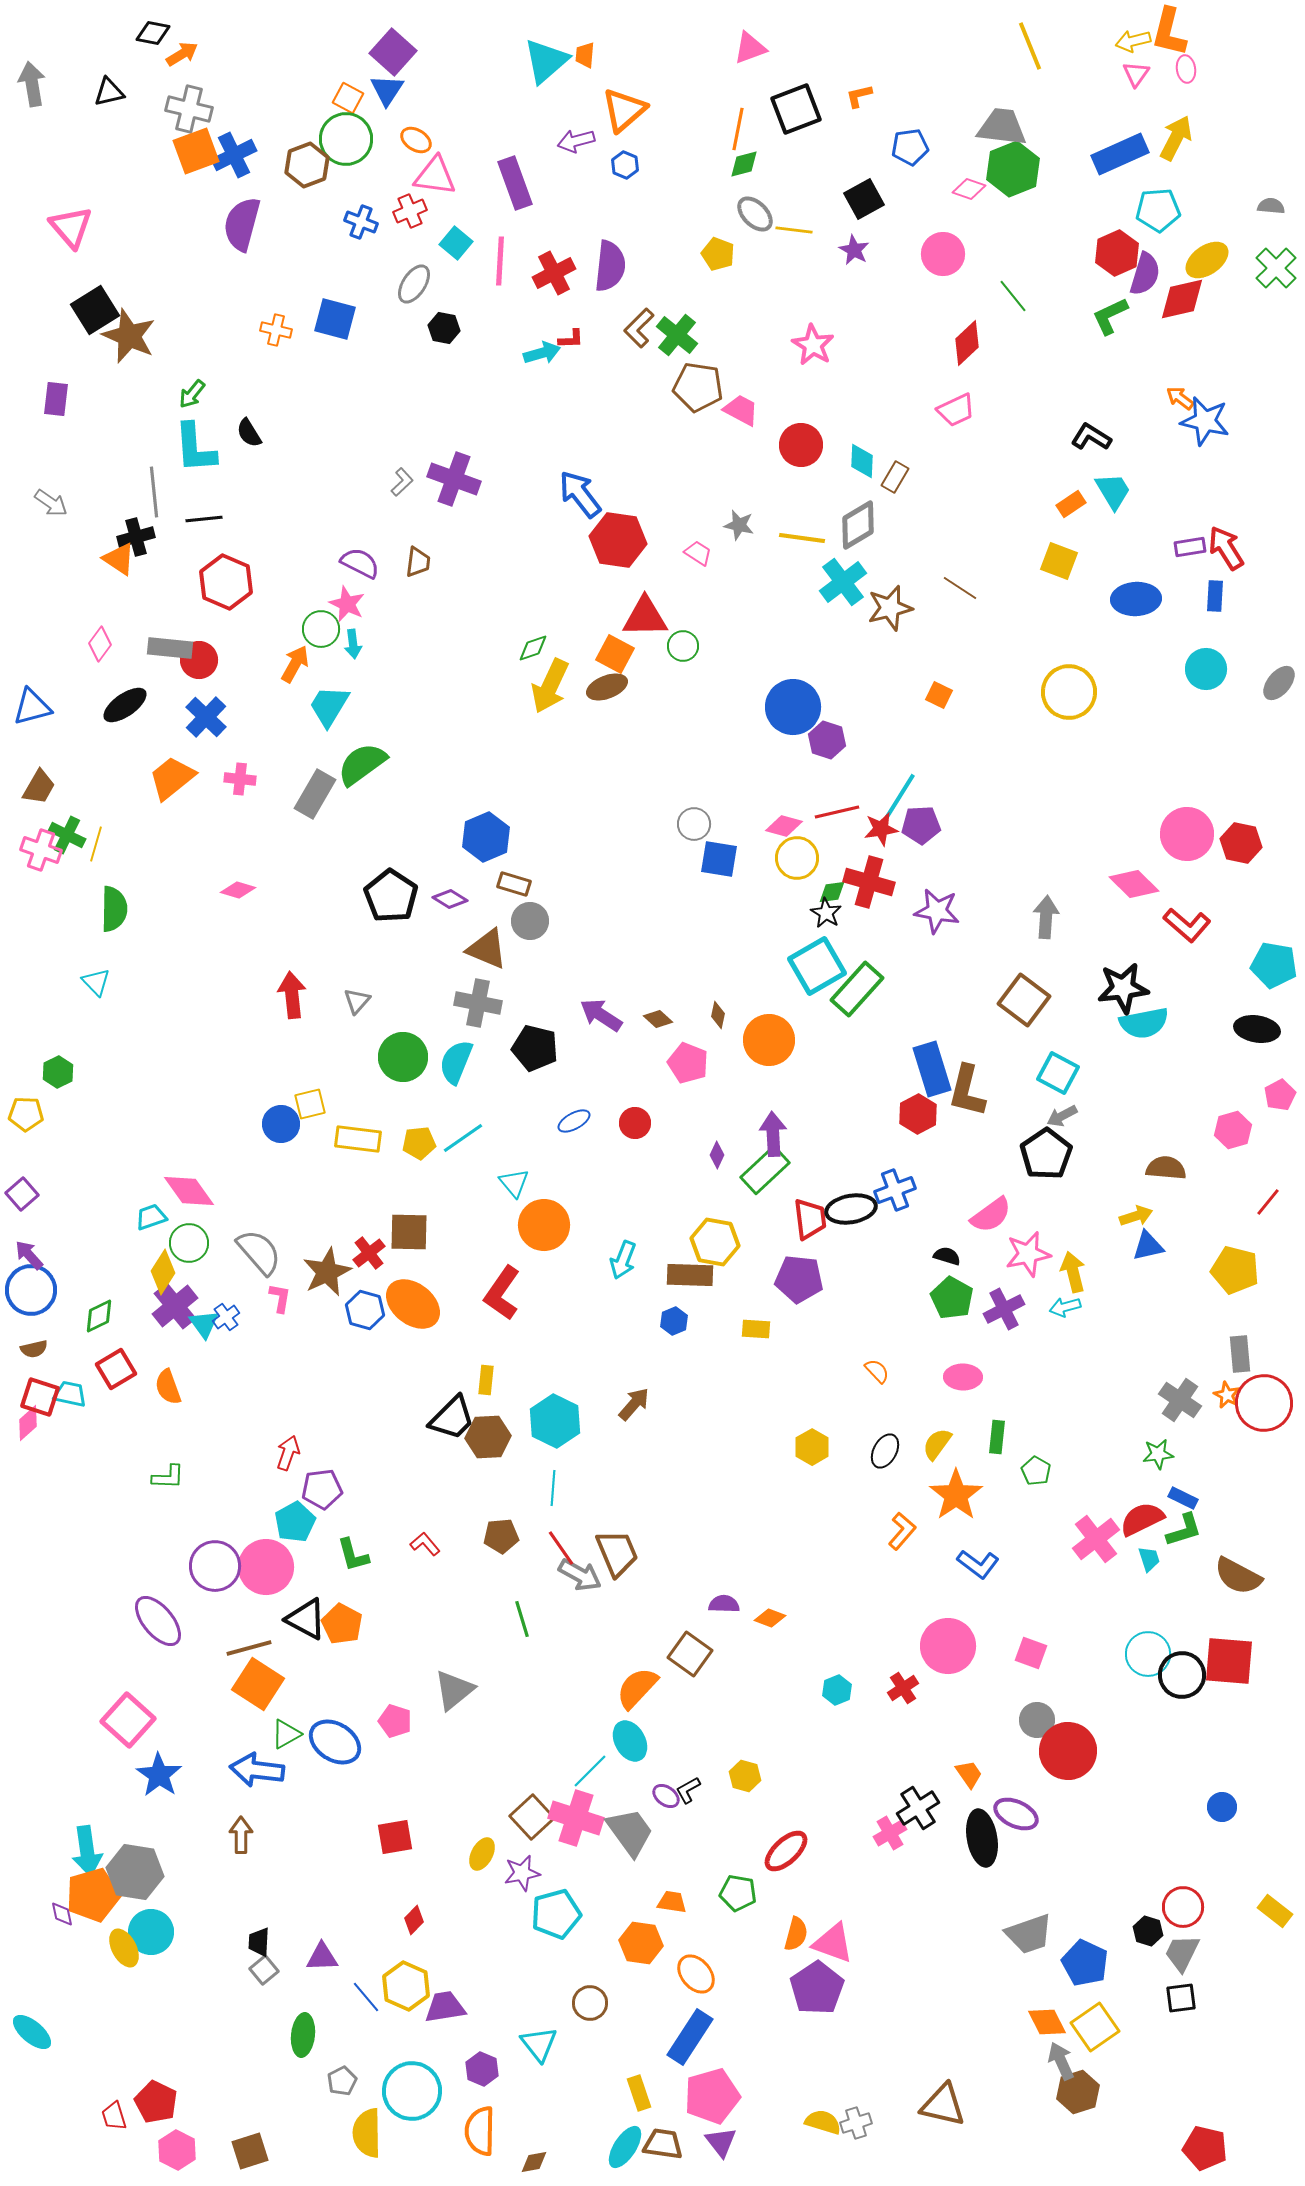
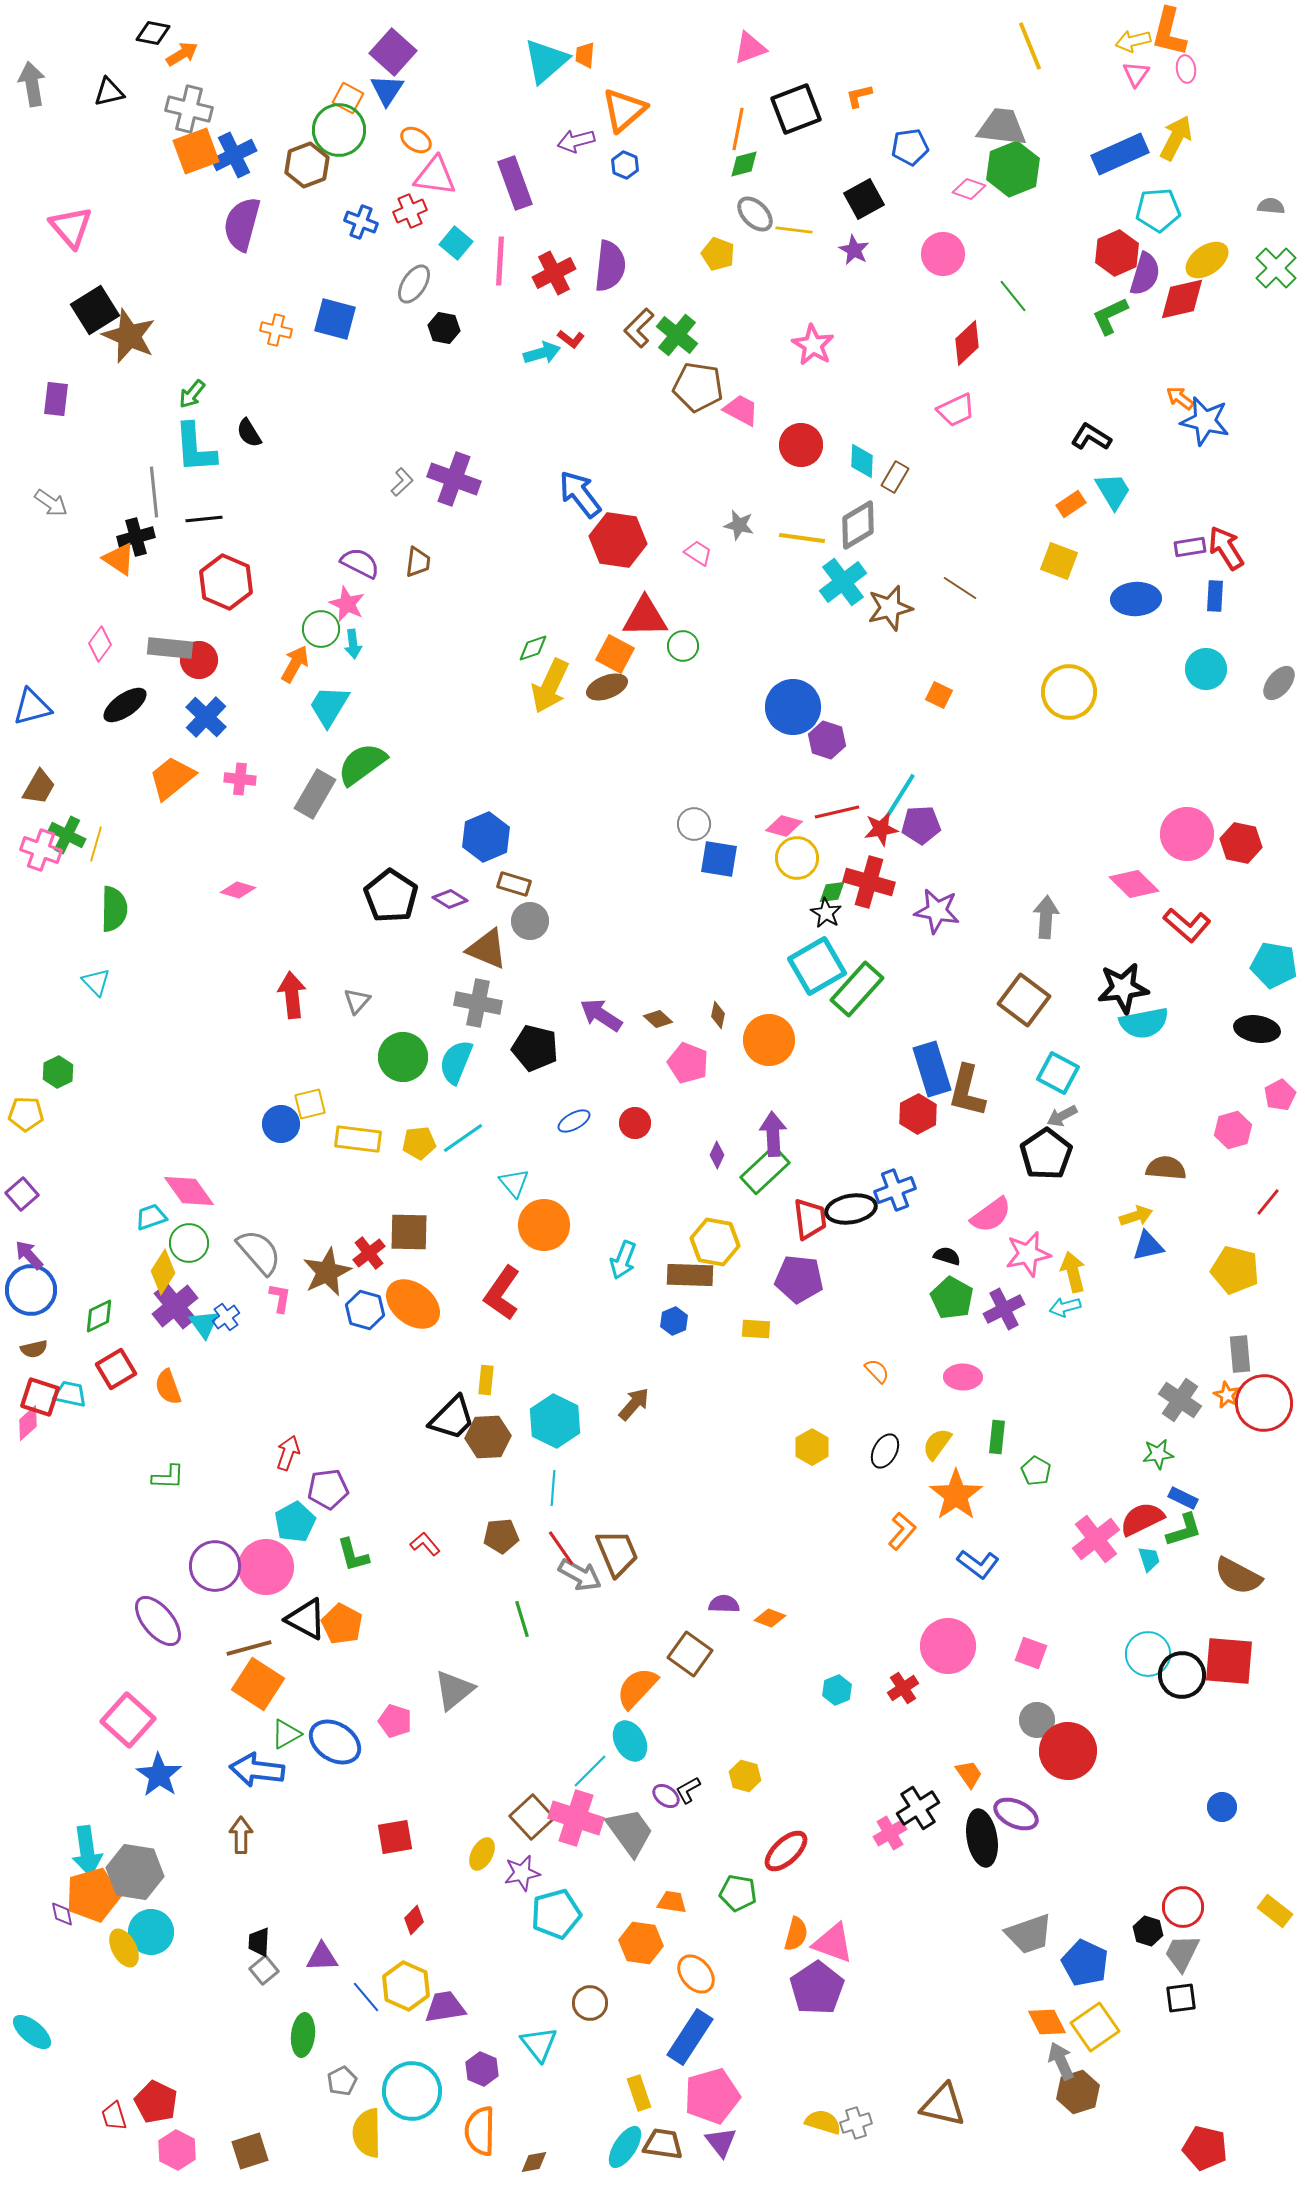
green circle at (346, 139): moved 7 px left, 9 px up
red L-shape at (571, 339): rotated 40 degrees clockwise
purple pentagon at (322, 1489): moved 6 px right
